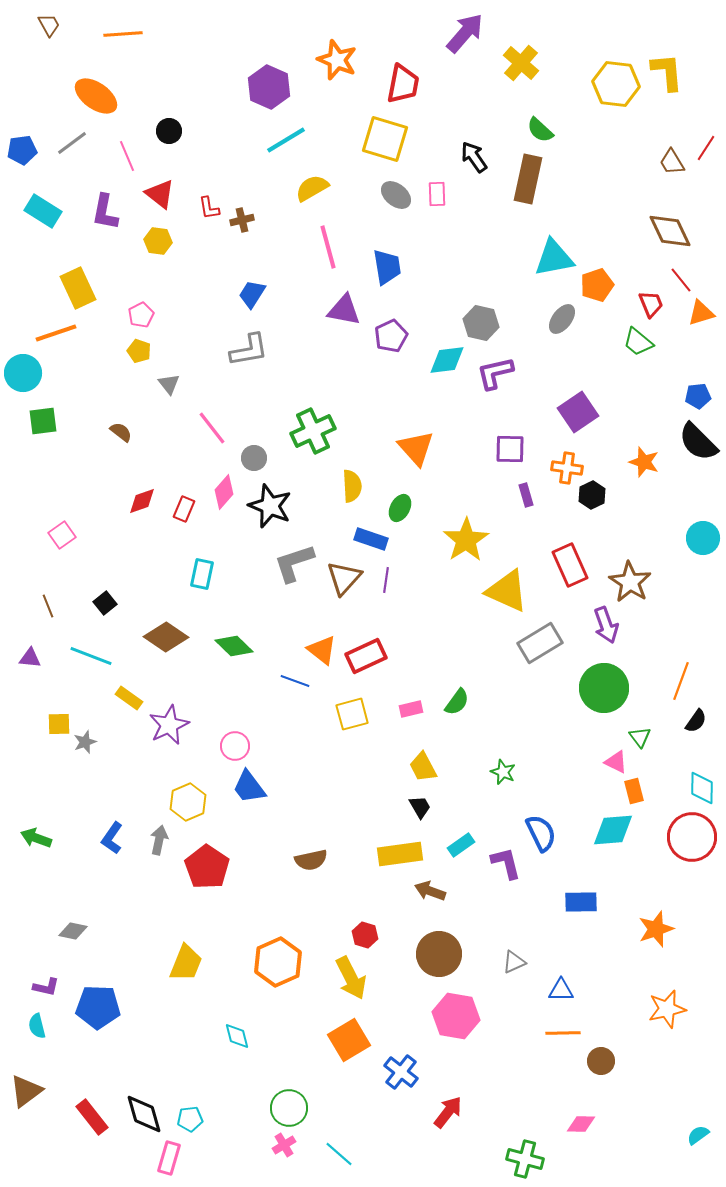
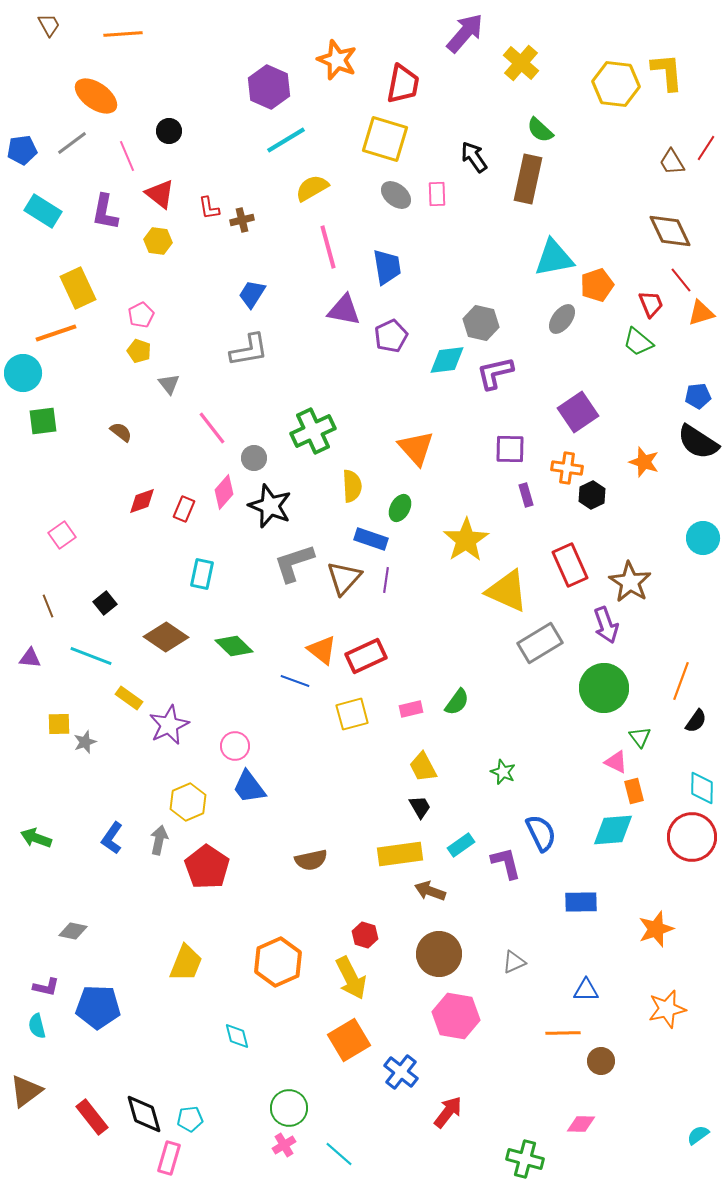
black semicircle at (698, 442): rotated 12 degrees counterclockwise
blue triangle at (561, 990): moved 25 px right
